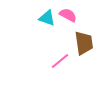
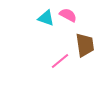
cyan triangle: moved 1 px left
brown trapezoid: moved 1 px right, 2 px down
